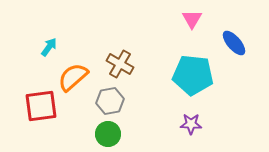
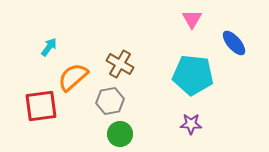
green circle: moved 12 px right
